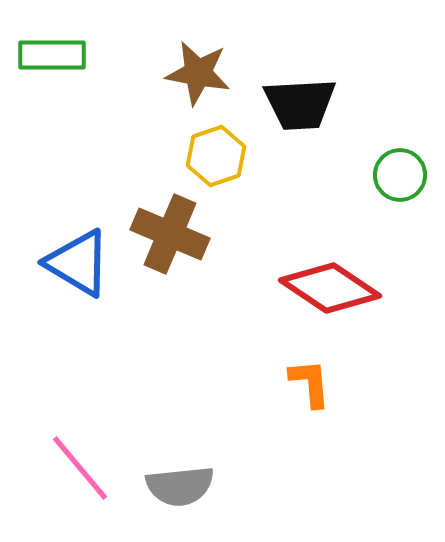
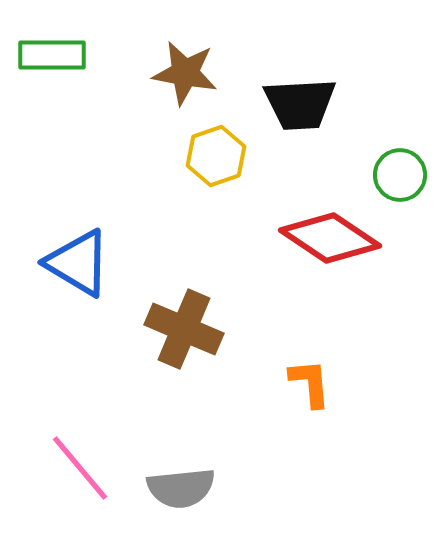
brown star: moved 13 px left
brown cross: moved 14 px right, 95 px down
red diamond: moved 50 px up
gray semicircle: moved 1 px right, 2 px down
